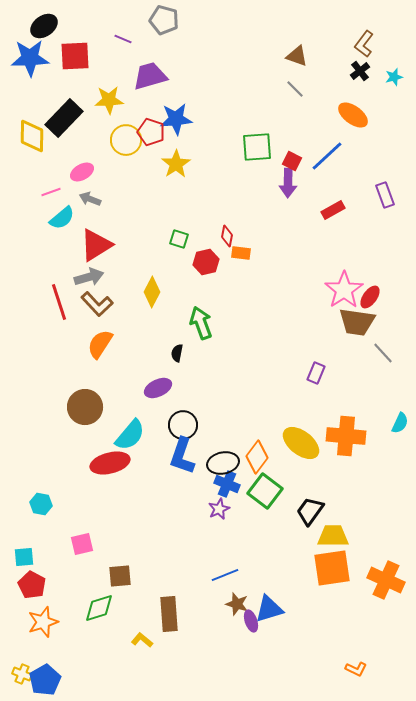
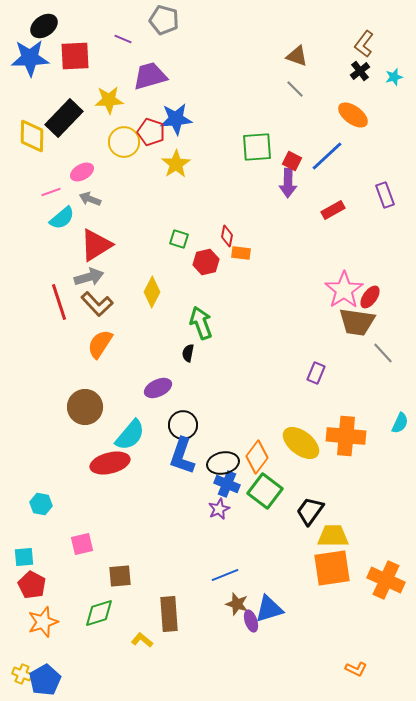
yellow circle at (126, 140): moved 2 px left, 2 px down
black semicircle at (177, 353): moved 11 px right
green diamond at (99, 608): moved 5 px down
